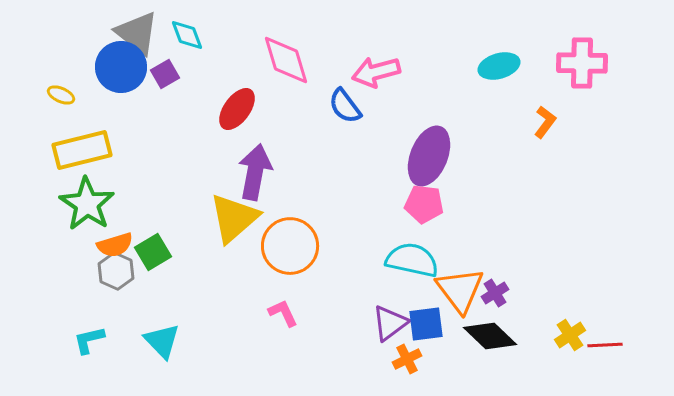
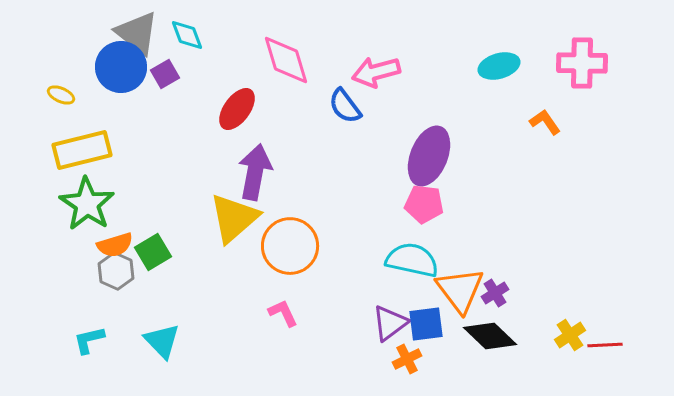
orange L-shape: rotated 72 degrees counterclockwise
